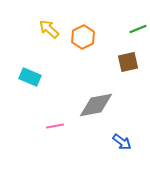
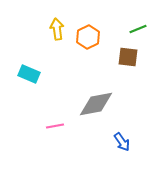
yellow arrow: moved 8 px right; rotated 40 degrees clockwise
orange hexagon: moved 5 px right
brown square: moved 5 px up; rotated 20 degrees clockwise
cyan rectangle: moved 1 px left, 3 px up
gray diamond: moved 1 px up
blue arrow: rotated 18 degrees clockwise
